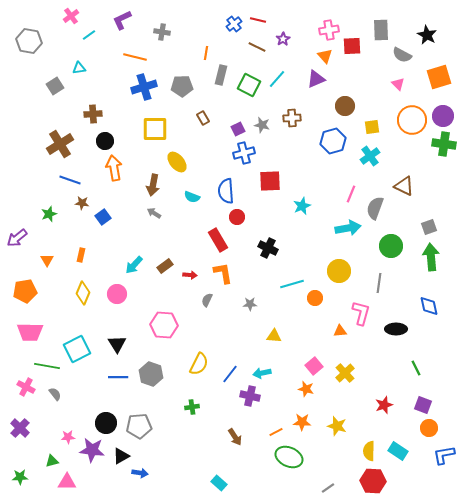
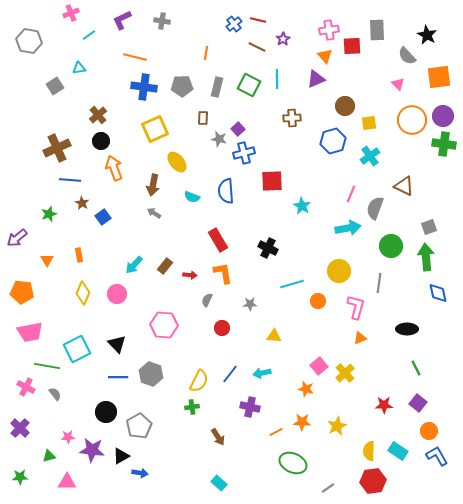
pink cross at (71, 16): moved 3 px up; rotated 14 degrees clockwise
gray rectangle at (381, 30): moved 4 px left
gray cross at (162, 32): moved 11 px up
gray semicircle at (402, 55): moved 5 px right, 1 px down; rotated 18 degrees clockwise
gray rectangle at (221, 75): moved 4 px left, 12 px down
orange square at (439, 77): rotated 10 degrees clockwise
cyan line at (277, 79): rotated 42 degrees counterclockwise
blue cross at (144, 87): rotated 25 degrees clockwise
brown cross at (93, 114): moved 5 px right, 1 px down; rotated 36 degrees counterclockwise
brown rectangle at (203, 118): rotated 32 degrees clockwise
gray star at (262, 125): moved 43 px left, 14 px down
yellow square at (372, 127): moved 3 px left, 4 px up
yellow square at (155, 129): rotated 24 degrees counterclockwise
purple square at (238, 129): rotated 16 degrees counterclockwise
black circle at (105, 141): moved 4 px left
brown cross at (60, 144): moved 3 px left, 4 px down; rotated 8 degrees clockwise
orange arrow at (114, 168): rotated 10 degrees counterclockwise
blue line at (70, 180): rotated 15 degrees counterclockwise
red square at (270, 181): moved 2 px right
brown star at (82, 203): rotated 24 degrees clockwise
cyan star at (302, 206): rotated 18 degrees counterclockwise
red circle at (237, 217): moved 15 px left, 111 px down
orange rectangle at (81, 255): moved 2 px left; rotated 24 degrees counterclockwise
green arrow at (431, 257): moved 5 px left
brown rectangle at (165, 266): rotated 14 degrees counterclockwise
orange pentagon at (25, 291): moved 3 px left, 1 px down; rotated 15 degrees clockwise
orange circle at (315, 298): moved 3 px right, 3 px down
blue diamond at (429, 306): moved 9 px right, 13 px up
pink L-shape at (361, 313): moved 5 px left, 6 px up
black ellipse at (396, 329): moved 11 px right
orange triangle at (340, 331): moved 20 px right, 7 px down; rotated 16 degrees counterclockwise
pink trapezoid at (30, 332): rotated 12 degrees counterclockwise
black triangle at (117, 344): rotated 12 degrees counterclockwise
yellow semicircle at (199, 364): moved 17 px down
pink square at (314, 366): moved 5 px right
purple cross at (250, 396): moved 11 px down
red star at (384, 405): rotated 18 degrees clockwise
purple square at (423, 405): moved 5 px left, 2 px up; rotated 18 degrees clockwise
black circle at (106, 423): moved 11 px up
gray pentagon at (139, 426): rotated 25 degrees counterclockwise
yellow star at (337, 426): rotated 30 degrees clockwise
orange circle at (429, 428): moved 3 px down
brown arrow at (235, 437): moved 17 px left
blue L-shape at (444, 455): moved 7 px left, 1 px down; rotated 70 degrees clockwise
green ellipse at (289, 457): moved 4 px right, 6 px down
green triangle at (52, 461): moved 3 px left, 5 px up
red hexagon at (373, 481): rotated 10 degrees counterclockwise
